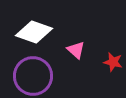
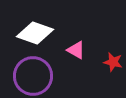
white diamond: moved 1 px right, 1 px down
pink triangle: rotated 12 degrees counterclockwise
